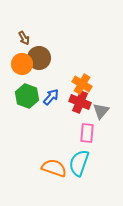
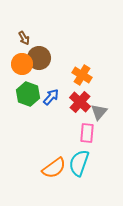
orange cross: moved 9 px up
green hexagon: moved 1 px right, 2 px up
red cross: rotated 20 degrees clockwise
gray triangle: moved 2 px left, 1 px down
orange semicircle: rotated 125 degrees clockwise
